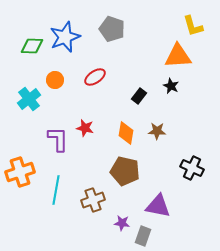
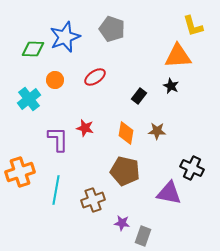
green diamond: moved 1 px right, 3 px down
purple triangle: moved 11 px right, 13 px up
